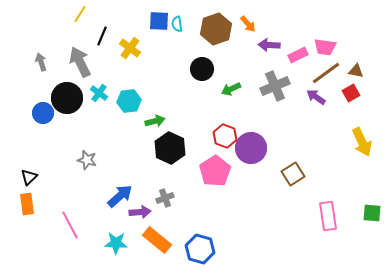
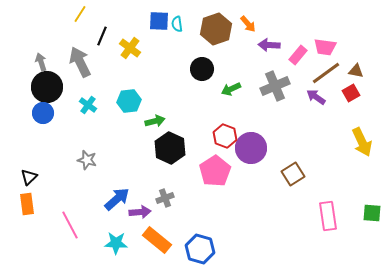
pink rectangle at (298, 55): rotated 24 degrees counterclockwise
cyan cross at (99, 93): moved 11 px left, 12 px down
black circle at (67, 98): moved 20 px left, 11 px up
blue arrow at (120, 196): moved 3 px left, 3 px down
